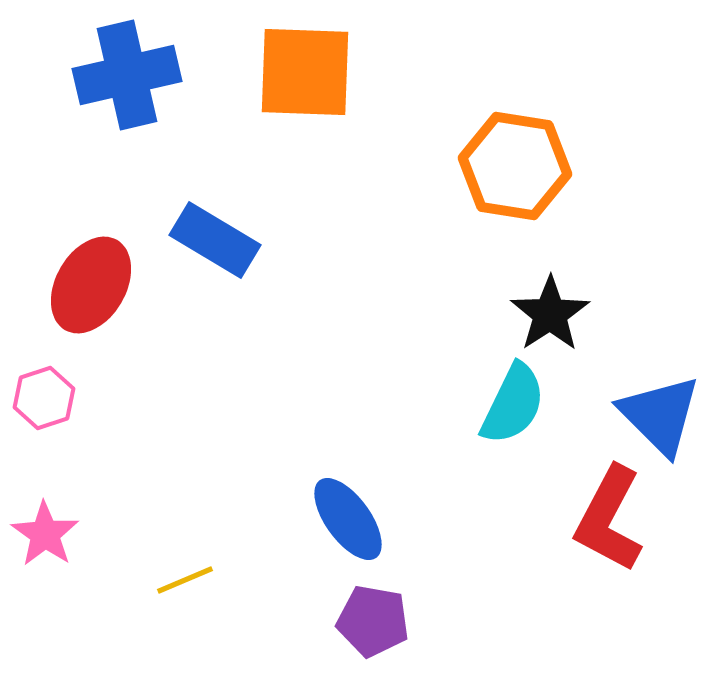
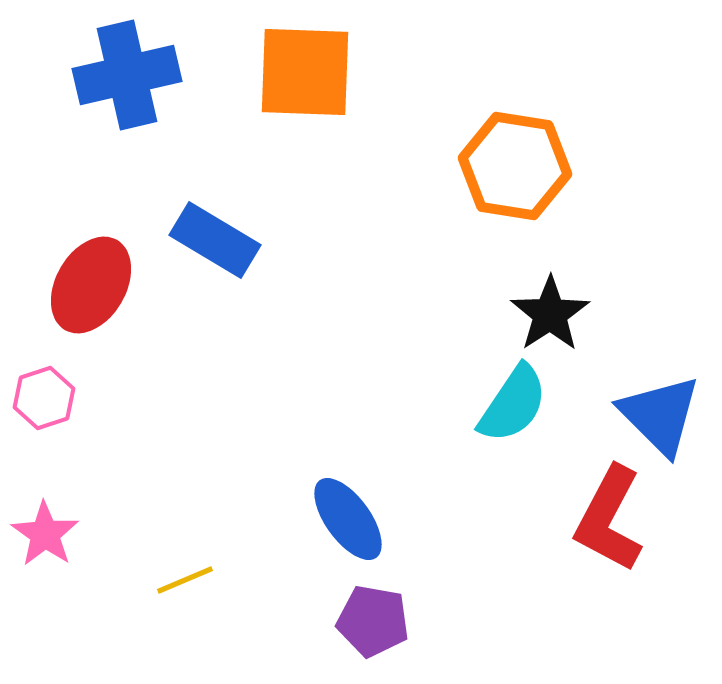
cyan semicircle: rotated 8 degrees clockwise
